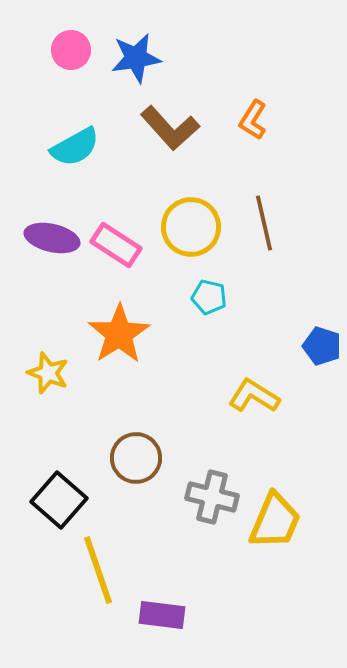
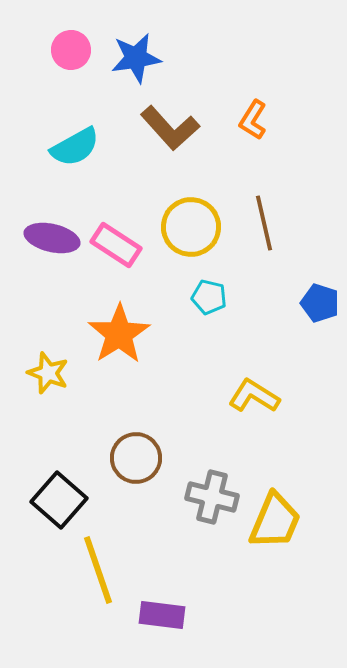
blue pentagon: moved 2 px left, 43 px up
